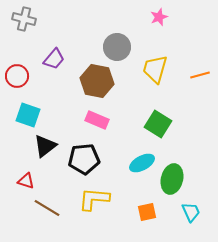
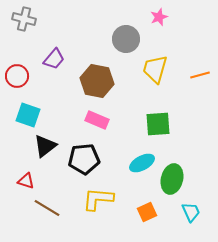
gray circle: moved 9 px right, 8 px up
green square: rotated 36 degrees counterclockwise
yellow L-shape: moved 4 px right
orange square: rotated 12 degrees counterclockwise
